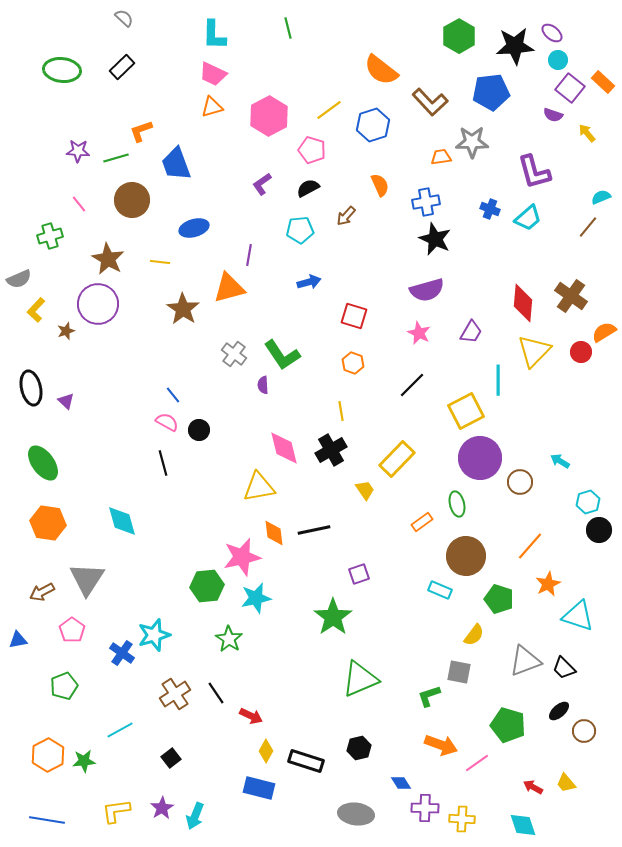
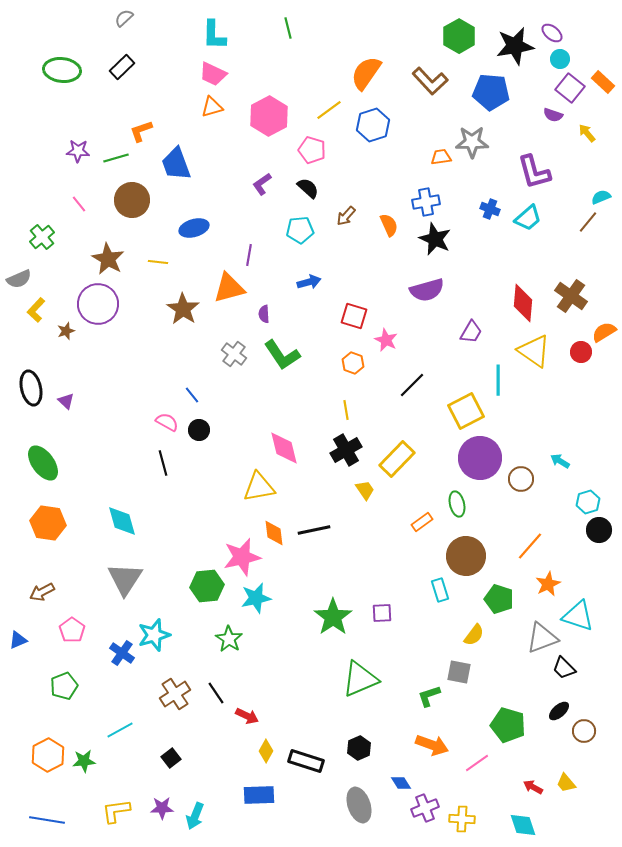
gray semicircle at (124, 18): rotated 84 degrees counterclockwise
black star at (515, 46): rotated 6 degrees counterclockwise
cyan circle at (558, 60): moved 2 px right, 1 px up
orange semicircle at (381, 70): moved 15 px left, 3 px down; rotated 87 degrees clockwise
blue pentagon at (491, 92): rotated 12 degrees clockwise
brown L-shape at (430, 102): moved 21 px up
orange semicircle at (380, 185): moved 9 px right, 40 px down
black semicircle at (308, 188): rotated 70 degrees clockwise
brown line at (588, 227): moved 5 px up
green cross at (50, 236): moved 8 px left, 1 px down; rotated 25 degrees counterclockwise
yellow line at (160, 262): moved 2 px left
pink star at (419, 333): moved 33 px left, 7 px down
yellow triangle at (534, 351): rotated 39 degrees counterclockwise
purple semicircle at (263, 385): moved 1 px right, 71 px up
blue line at (173, 395): moved 19 px right
yellow line at (341, 411): moved 5 px right, 1 px up
black cross at (331, 450): moved 15 px right
brown circle at (520, 482): moved 1 px right, 3 px up
purple square at (359, 574): moved 23 px right, 39 px down; rotated 15 degrees clockwise
gray triangle at (87, 579): moved 38 px right
cyan rectangle at (440, 590): rotated 50 degrees clockwise
blue triangle at (18, 640): rotated 12 degrees counterclockwise
gray triangle at (525, 661): moved 17 px right, 23 px up
red arrow at (251, 716): moved 4 px left
orange arrow at (441, 745): moved 9 px left
black hexagon at (359, 748): rotated 10 degrees counterclockwise
blue rectangle at (259, 788): moved 7 px down; rotated 16 degrees counterclockwise
purple star at (162, 808): rotated 30 degrees clockwise
purple cross at (425, 808): rotated 24 degrees counterclockwise
gray ellipse at (356, 814): moved 3 px right, 9 px up; rotated 64 degrees clockwise
